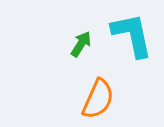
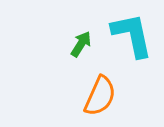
orange semicircle: moved 2 px right, 3 px up
